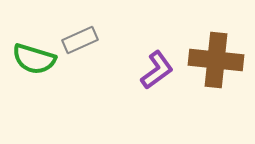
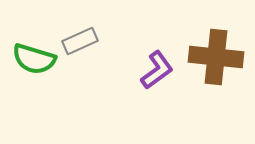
gray rectangle: moved 1 px down
brown cross: moved 3 px up
